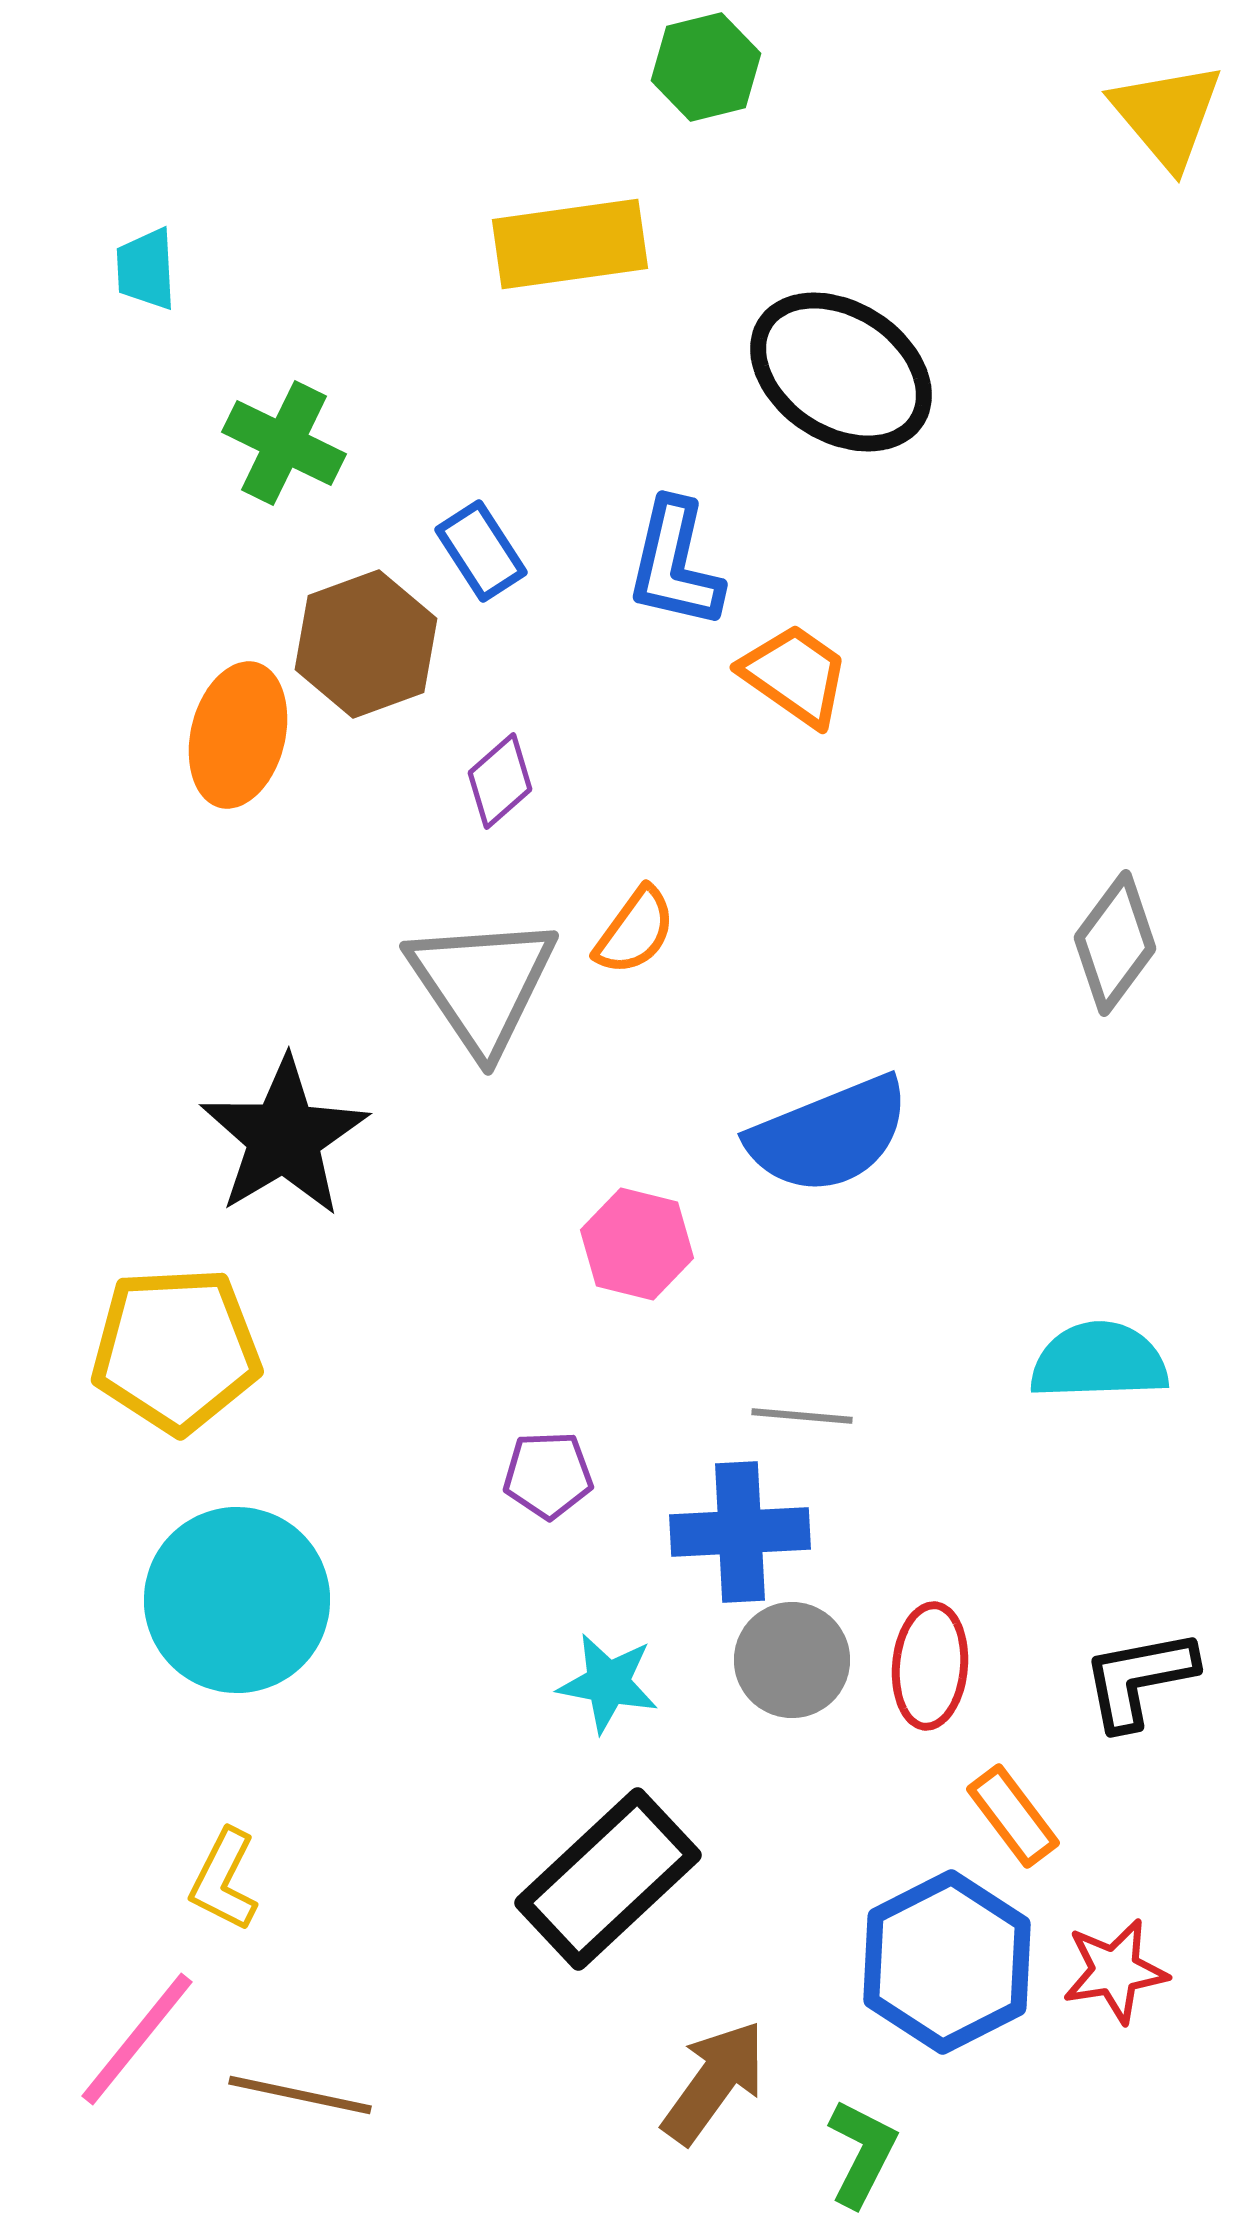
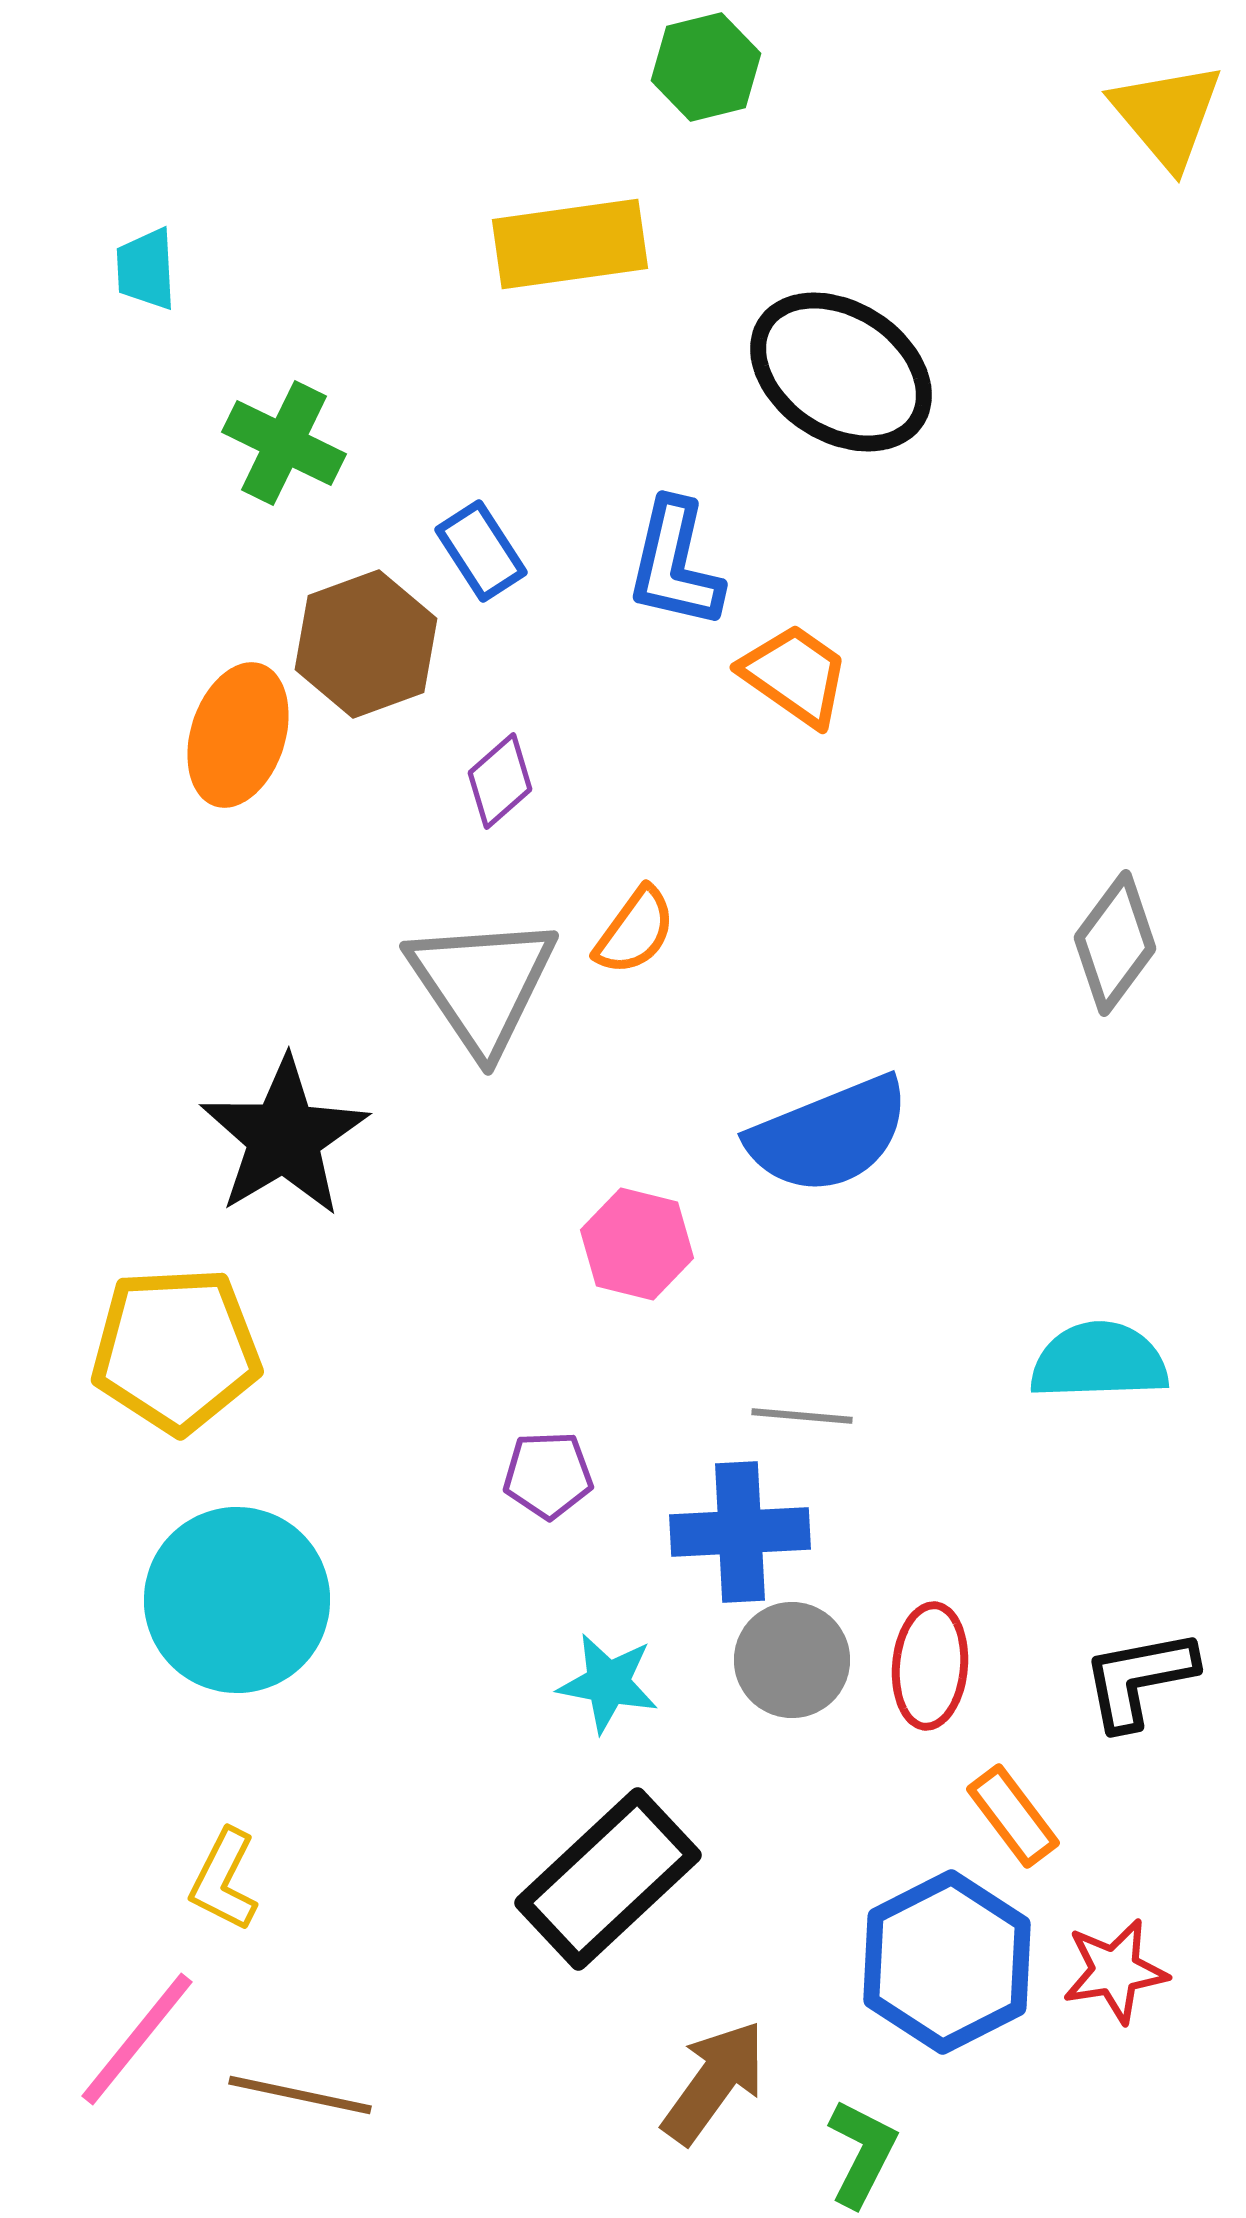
orange ellipse: rotated 4 degrees clockwise
